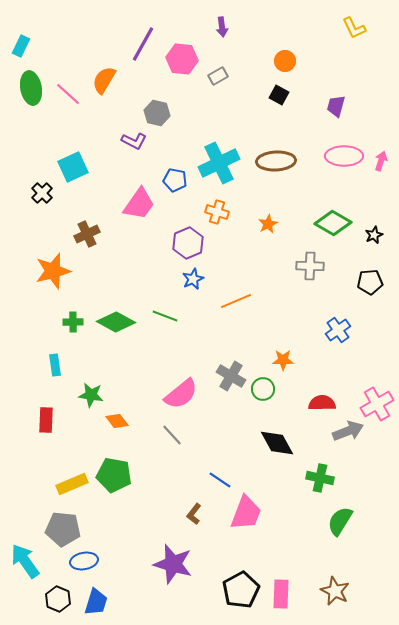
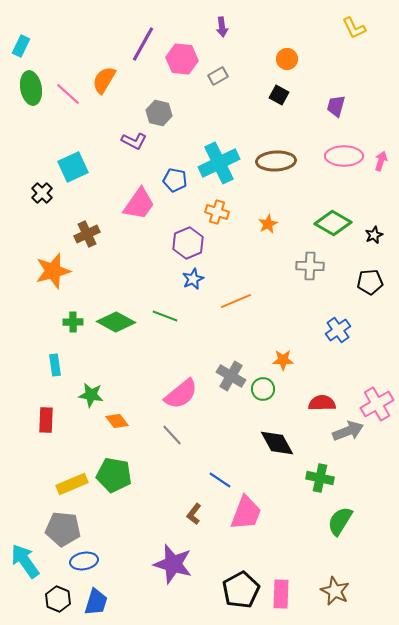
orange circle at (285, 61): moved 2 px right, 2 px up
gray hexagon at (157, 113): moved 2 px right
